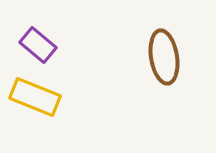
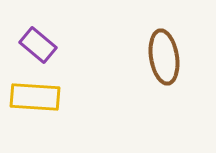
yellow rectangle: rotated 18 degrees counterclockwise
